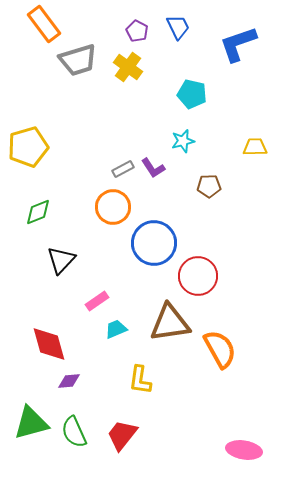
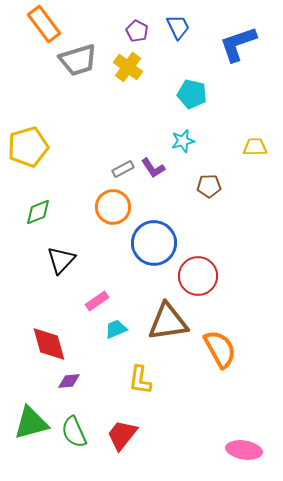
brown triangle: moved 2 px left, 1 px up
